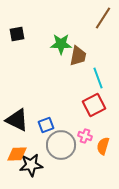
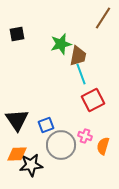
green star: rotated 15 degrees counterclockwise
cyan line: moved 17 px left, 4 px up
red square: moved 1 px left, 5 px up
black triangle: rotated 30 degrees clockwise
